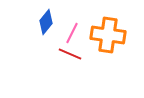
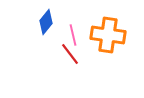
pink line: moved 1 px right, 2 px down; rotated 40 degrees counterclockwise
red line: rotated 30 degrees clockwise
